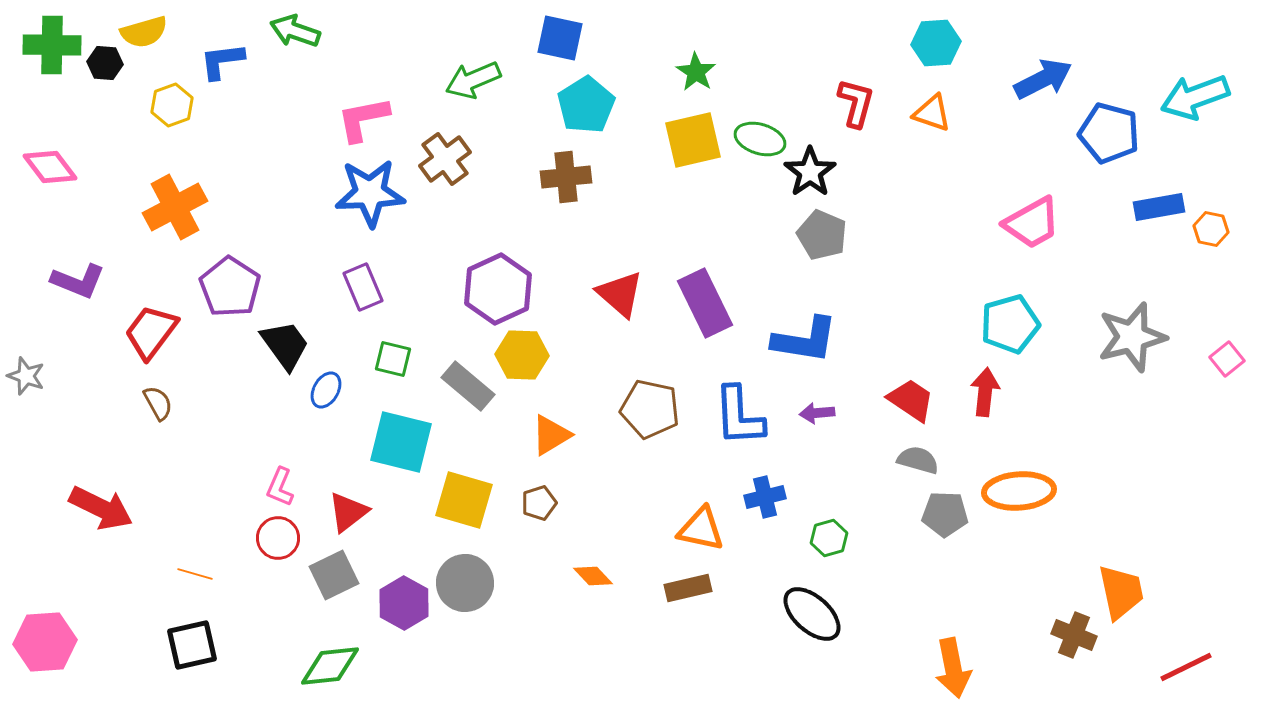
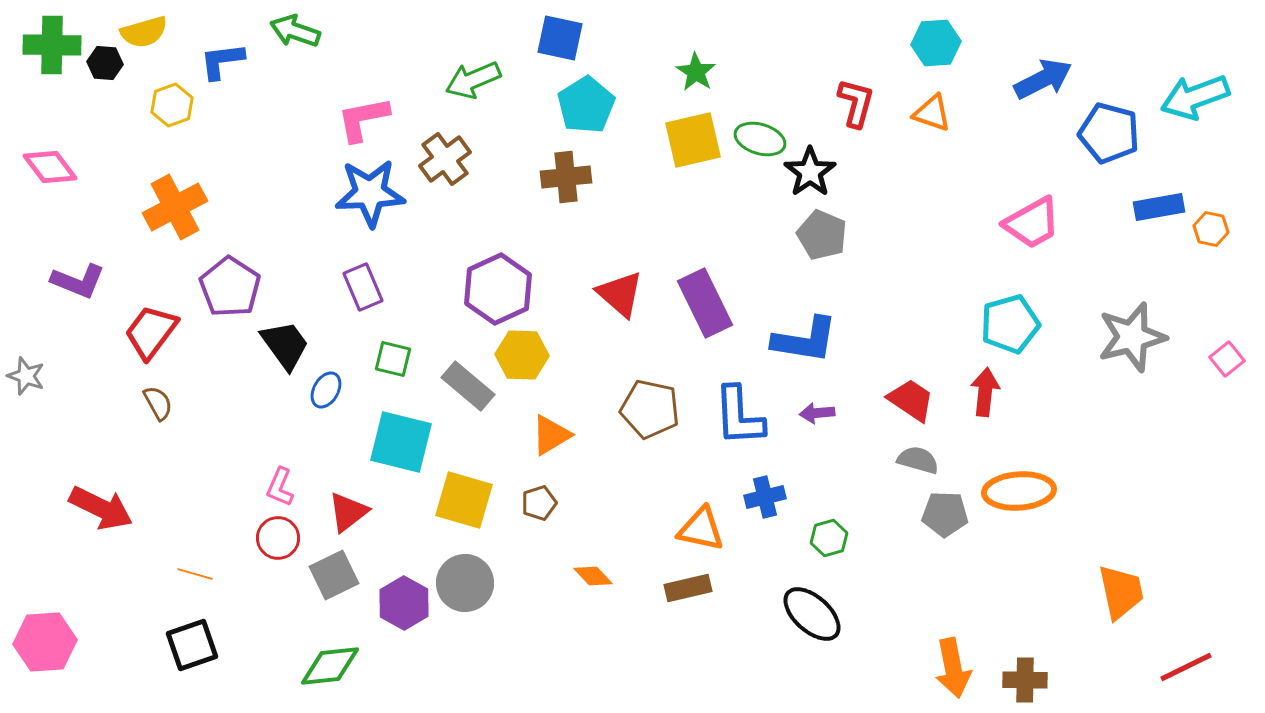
brown cross at (1074, 635): moved 49 px left, 45 px down; rotated 21 degrees counterclockwise
black square at (192, 645): rotated 6 degrees counterclockwise
